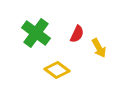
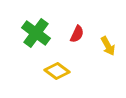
yellow arrow: moved 9 px right, 2 px up
yellow diamond: moved 1 px down
